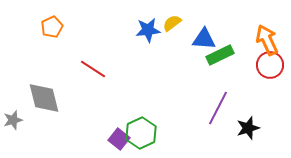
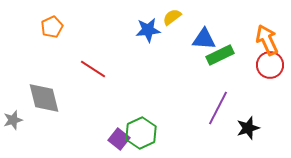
yellow semicircle: moved 6 px up
